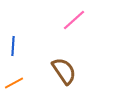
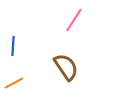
pink line: rotated 15 degrees counterclockwise
brown semicircle: moved 2 px right, 4 px up
